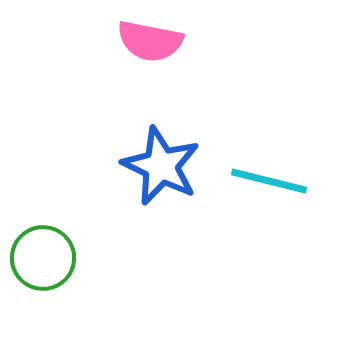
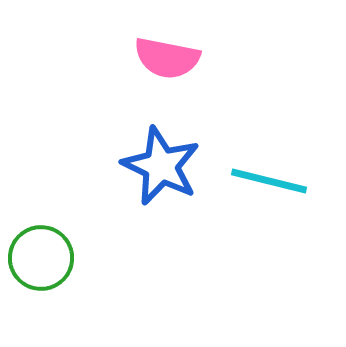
pink semicircle: moved 17 px right, 17 px down
green circle: moved 2 px left
